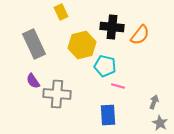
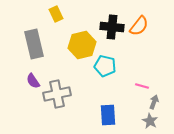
yellow rectangle: moved 5 px left, 2 px down
orange semicircle: moved 1 px left, 9 px up
gray rectangle: rotated 12 degrees clockwise
pink line: moved 24 px right
gray cross: rotated 16 degrees counterclockwise
gray star: moved 10 px left, 2 px up
